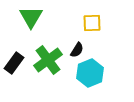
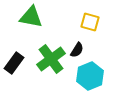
green triangle: rotated 50 degrees counterclockwise
yellow square: moved 2 px left, 1 px up; rotated 18 degrees clockwise
green cross: moved 3 px right, 1 px up
cyan hexagon: moved 3 px down
